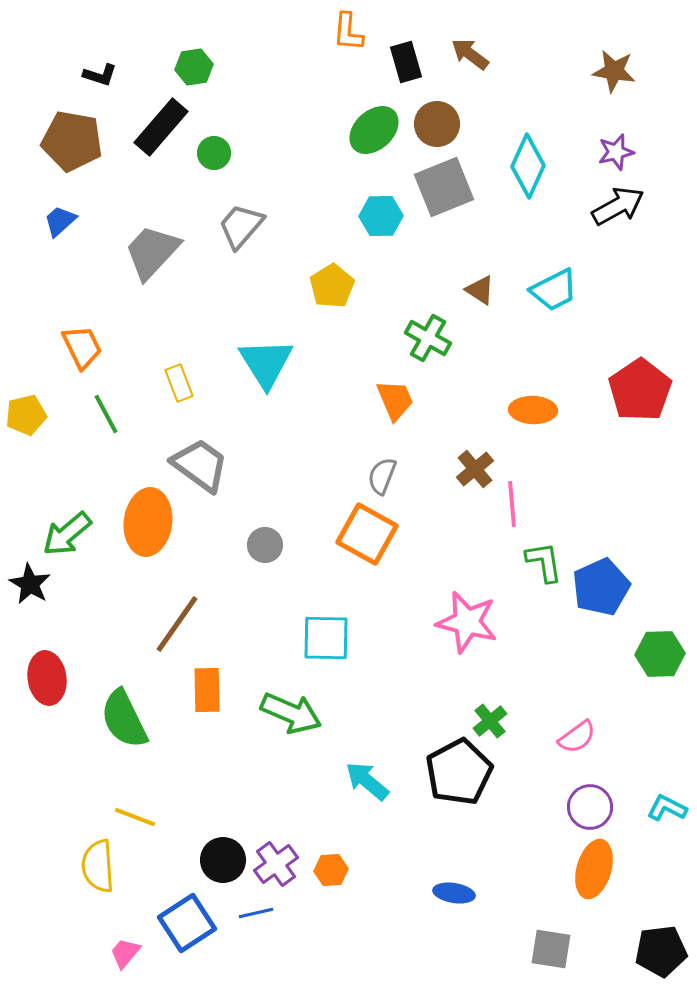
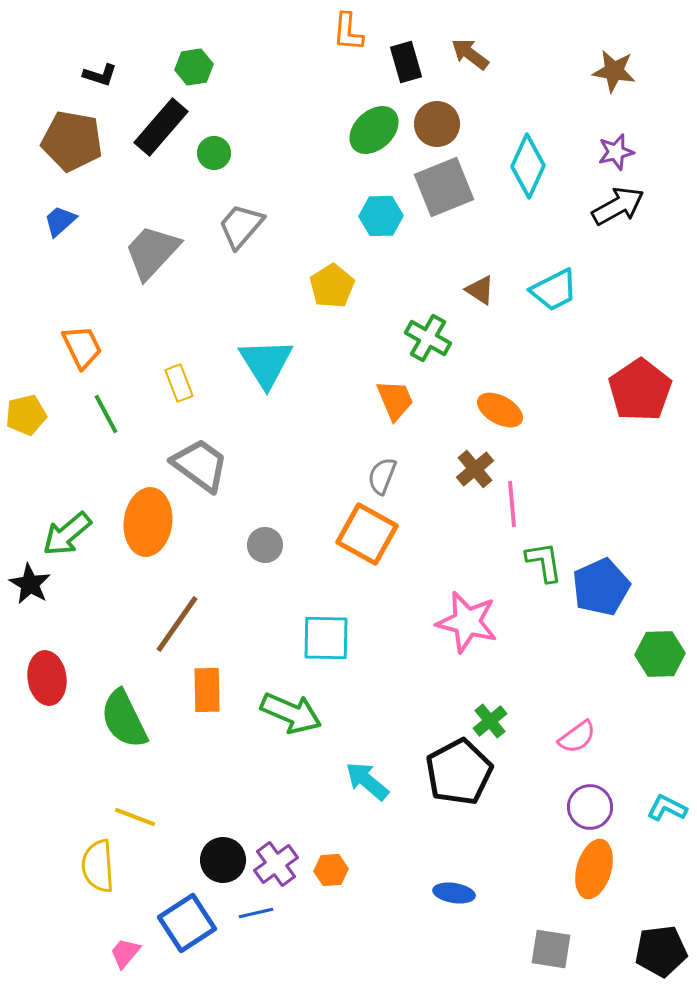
orange ellipse at (533, 410): moved 33 px left; rotated 27 degrees clockwise
